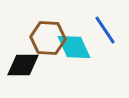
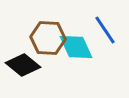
cyan diamond: moved 2 px right
black diamond: rotated 40 degrees clockwise
